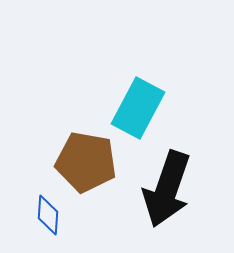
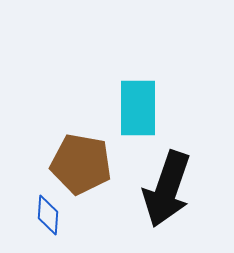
cyan rectangle: rotated 28 degrees counterclockwise
brown pentagon: moved 5 px left, 2 px down
